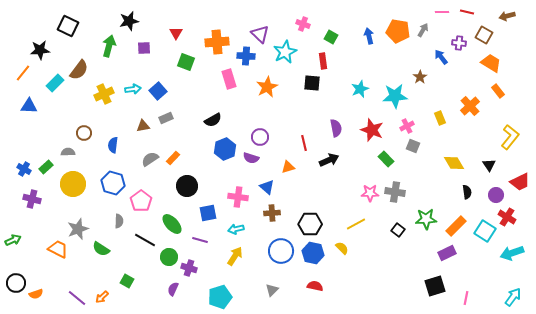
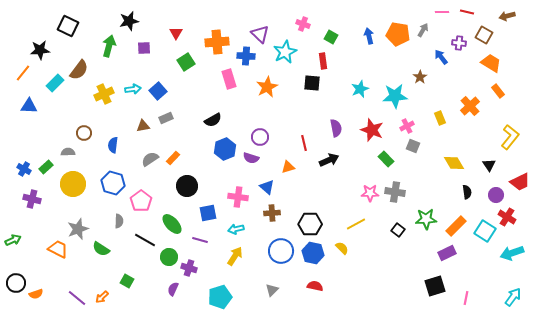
orange pentagon at (398, 31): moved 3 px down
green square at (186, 62): rotated 36 degrees clockwise
